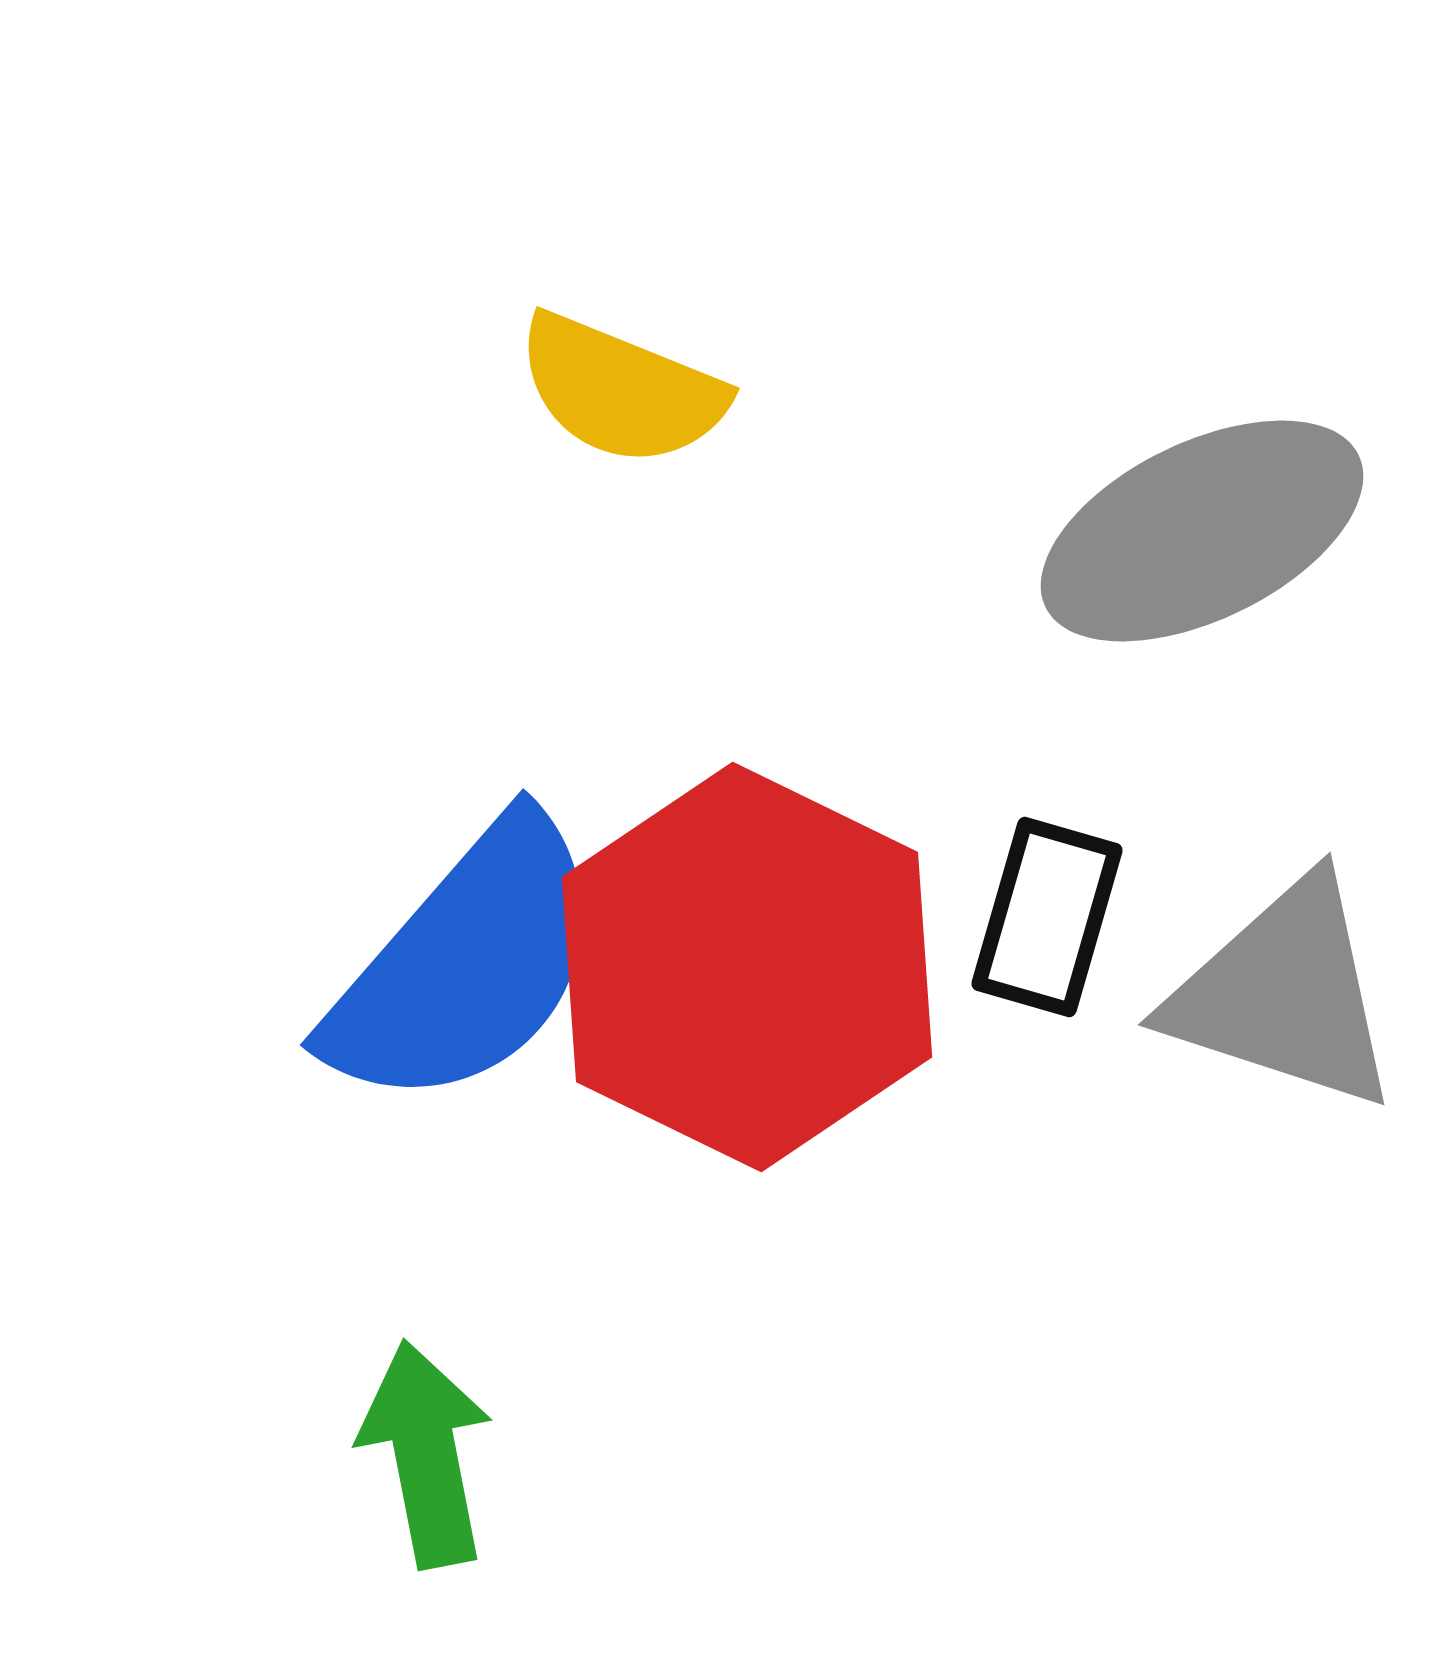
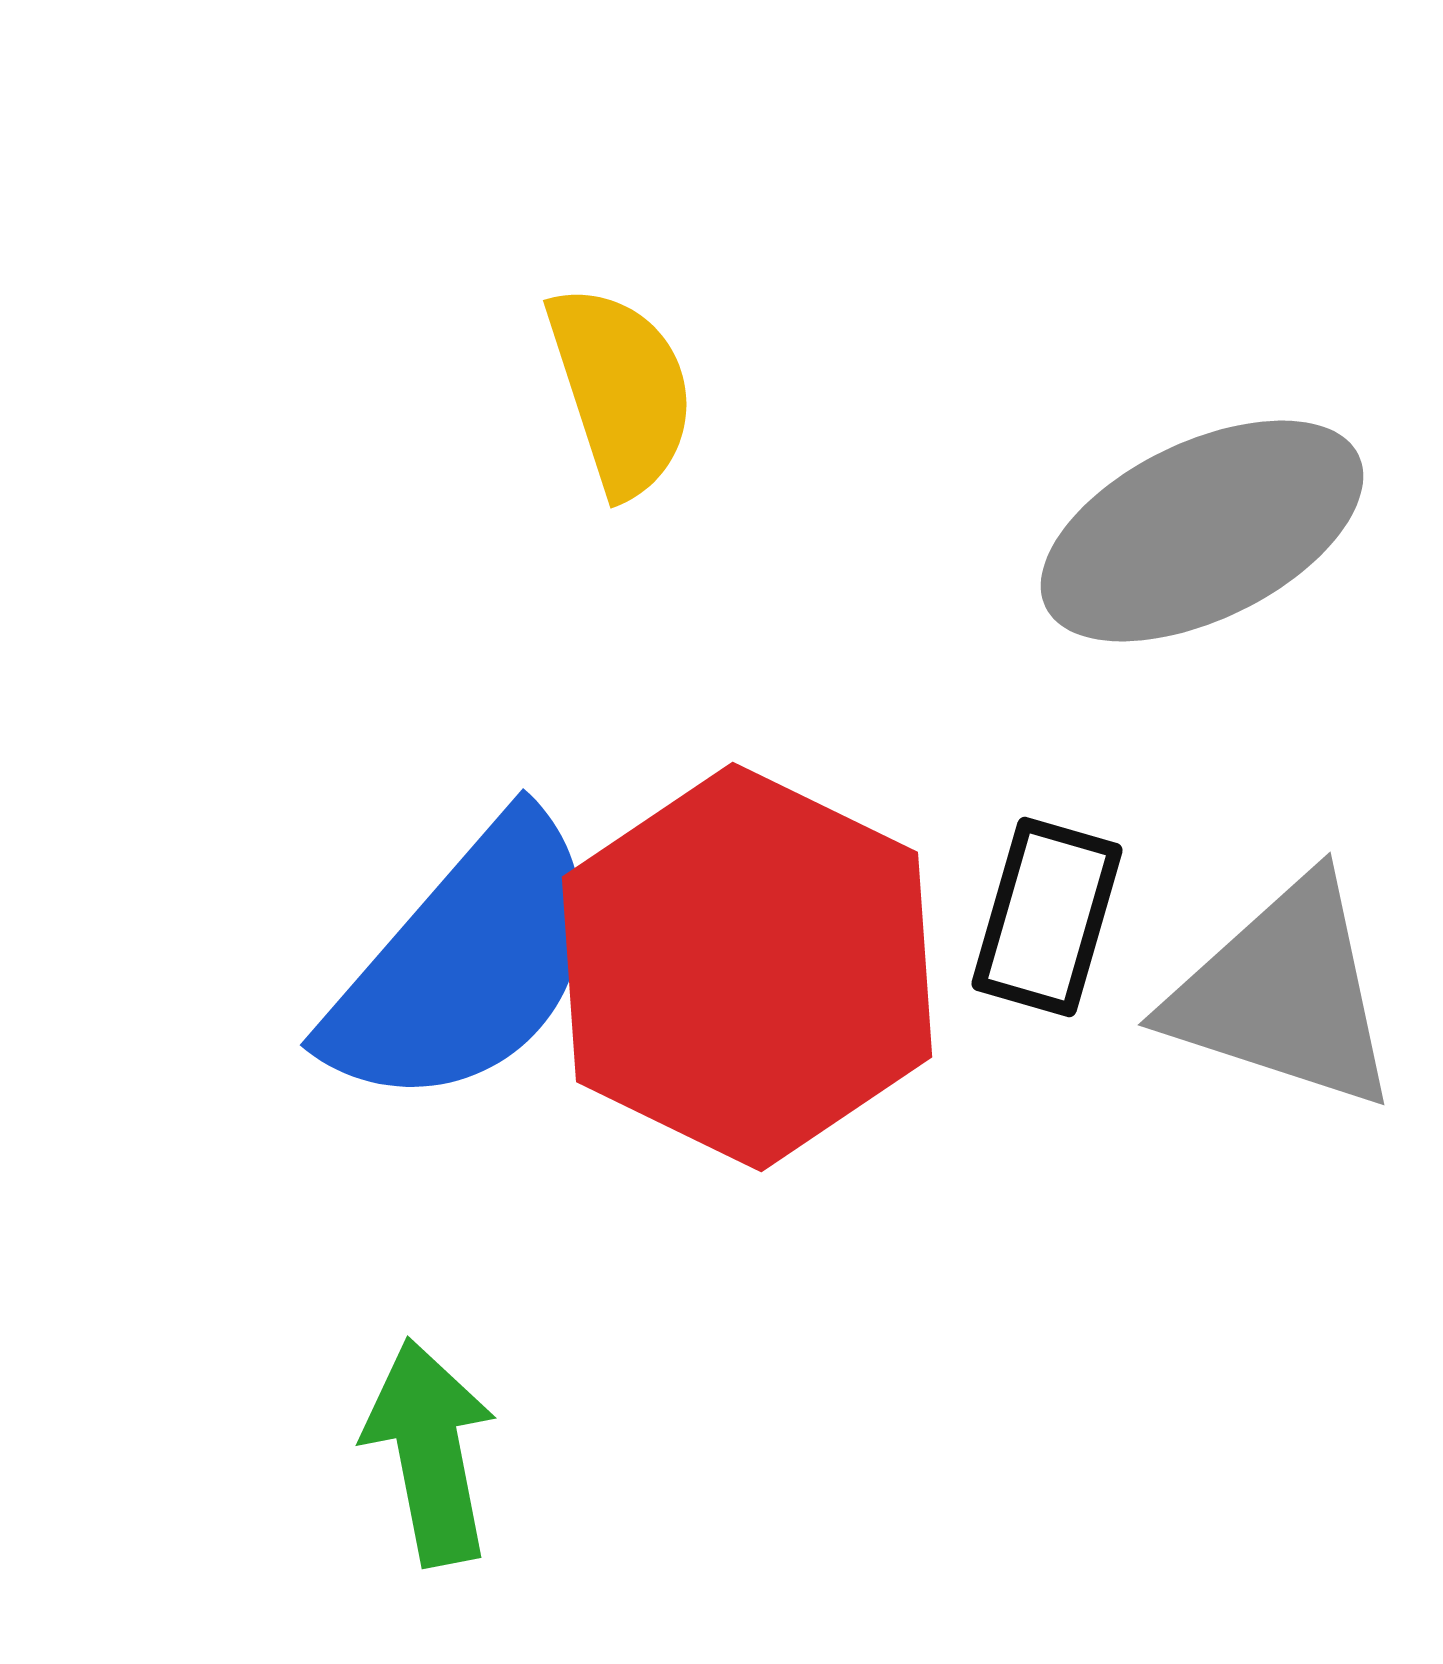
yellow semicircle: rotated 130 degrees counterclockwise
green arrow: moved 4 px right, 2 px up
